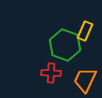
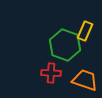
orange trapezoid: rotated 84 degrees clockwise
